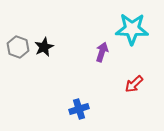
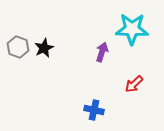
black star: moved 1 px down
blue cross: moved 15 px right, 1 px down; rotated 30 degrees clockwise
